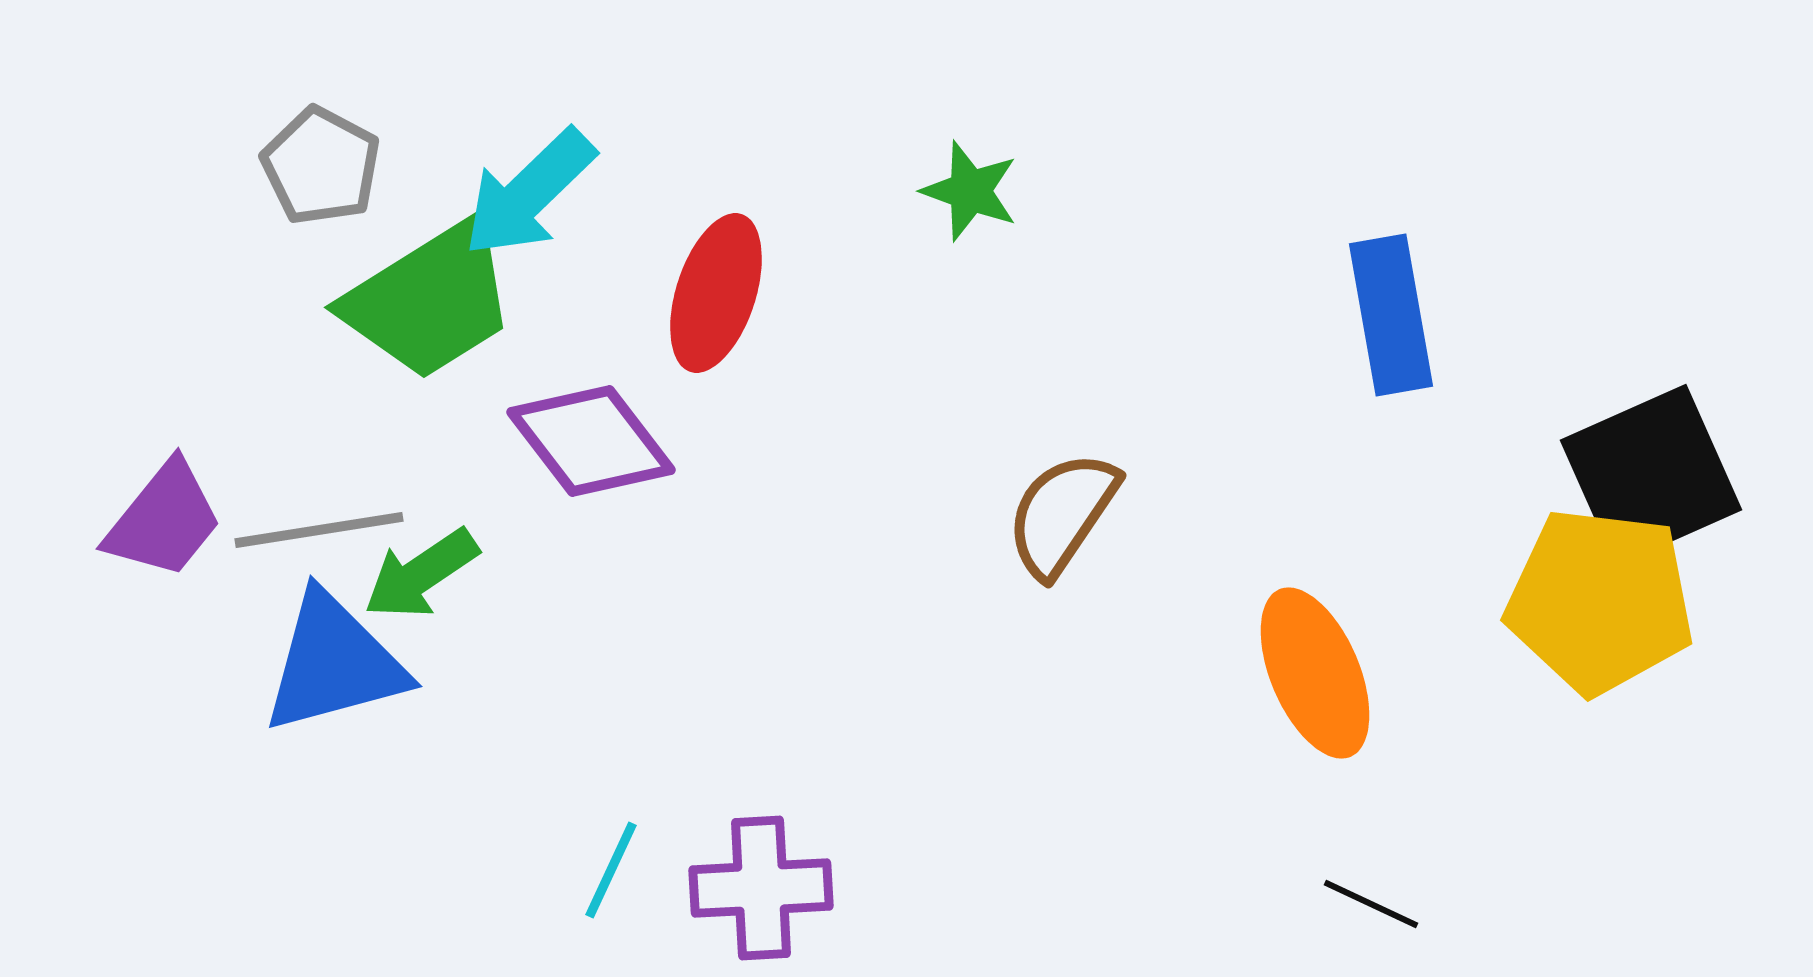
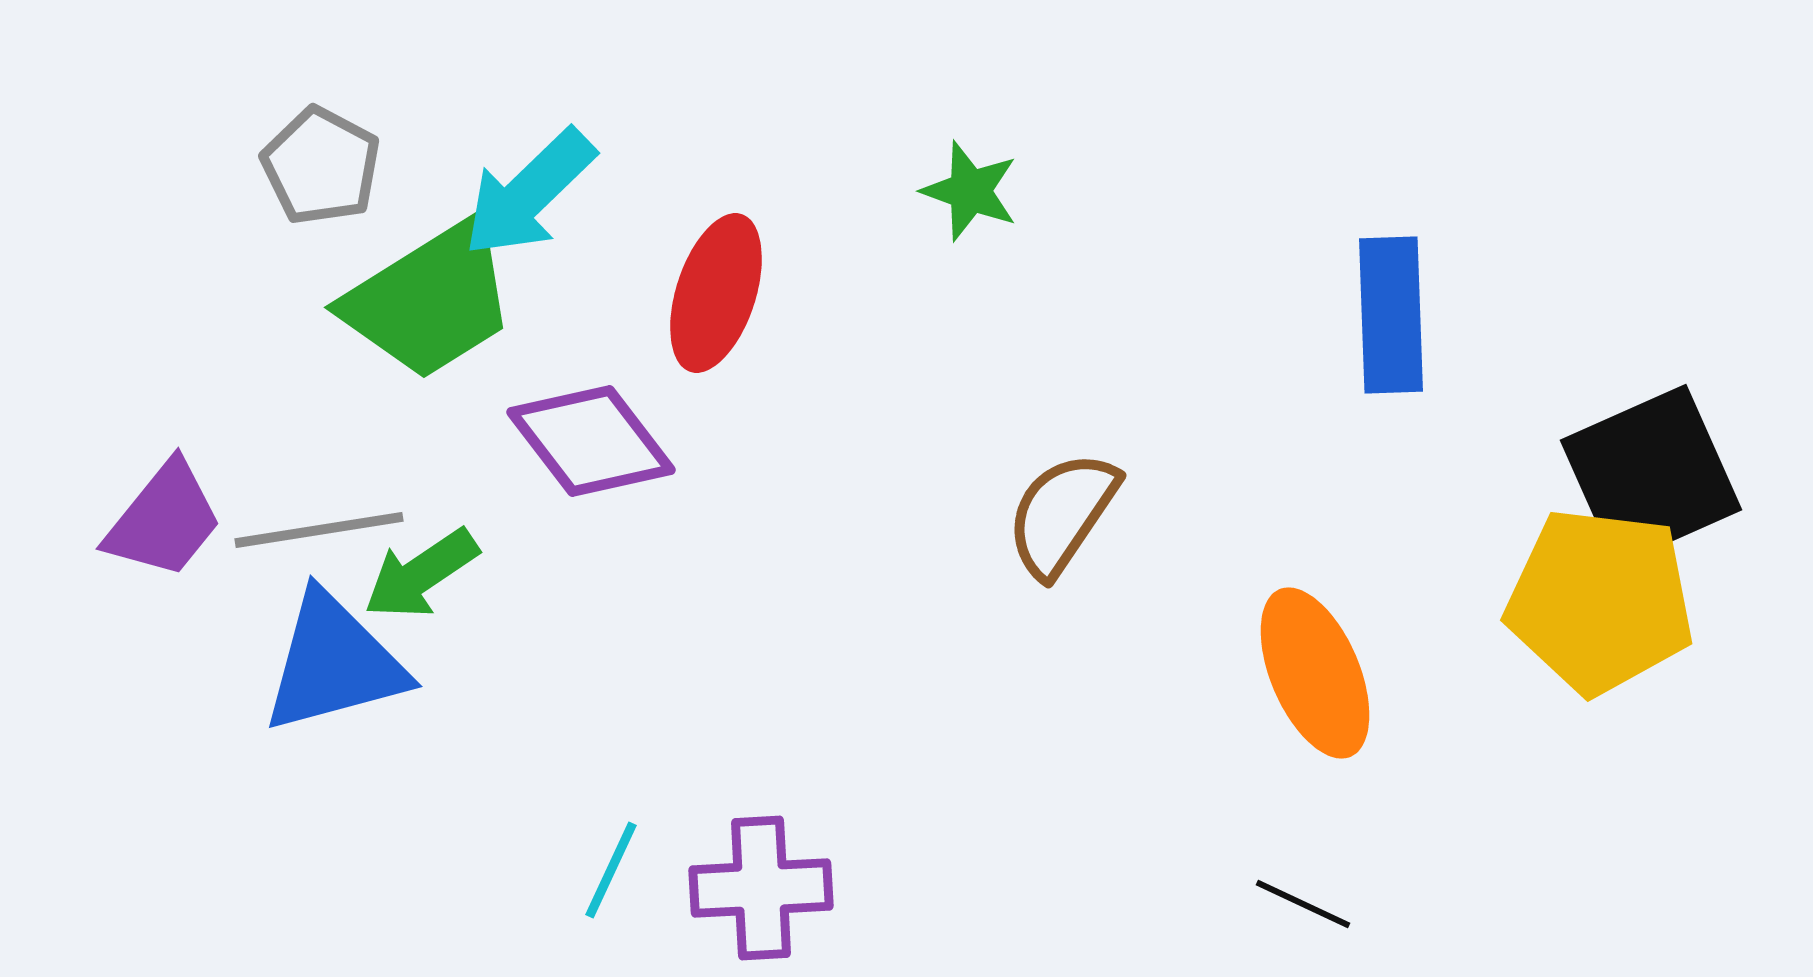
blue rectangle: rotated 8 degrees clockwise
black line: moved 68 px left
